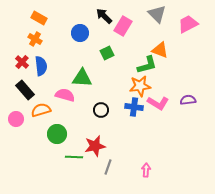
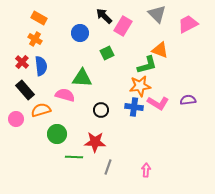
red star: moved 4 px up; rotated 15 degrees clockwise
